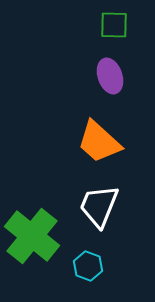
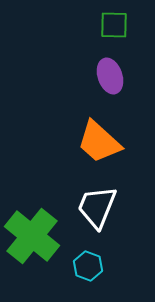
white trapezoid: moved 2 px left, 1 px down
